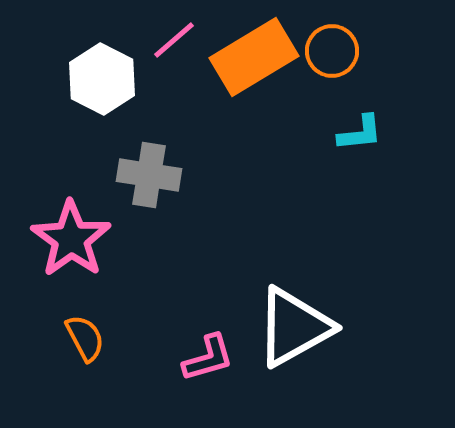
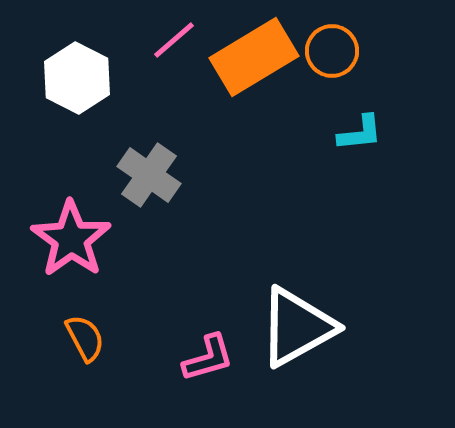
white hexagon: moved 25 px left, 1 px up
gray cross: rotated 26 degrees clockwise
white triangle: moved 3 px right
